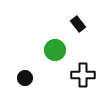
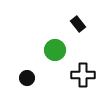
black circle: moved 2 px right
